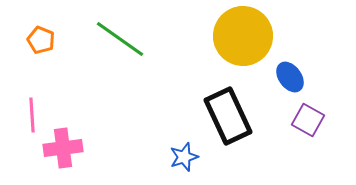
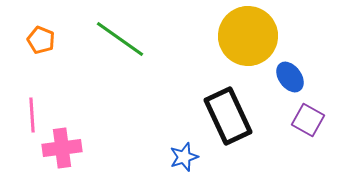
yellow circle: moved 5 px right
pink cross: moved 1 px left
